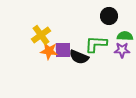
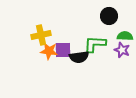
yellow cross: rotated 24 degrees clockwise
green L-shape: moved 1 px left
purple star: rotated 21 degrees clockwise
black semicircle: rotated 30 degrees counterclockwise
